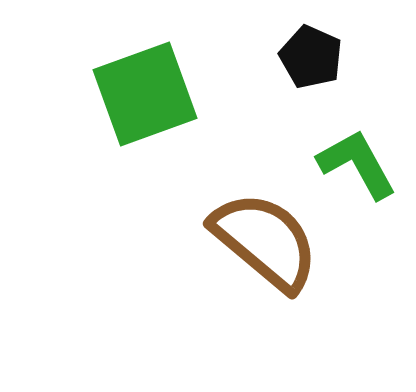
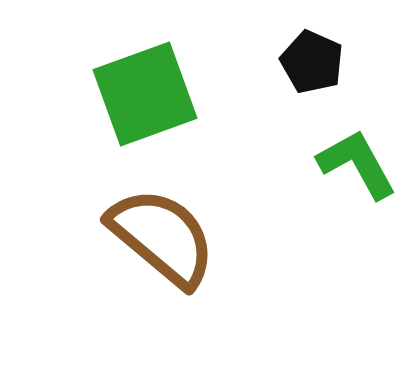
black pentagon: moved 1 px right, 5 px down
brown semicircle: moved 103 px left, 4 px up
